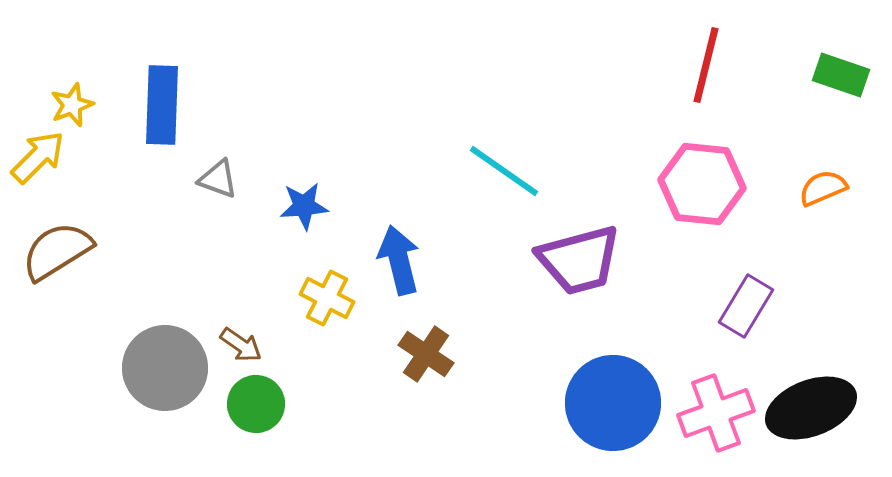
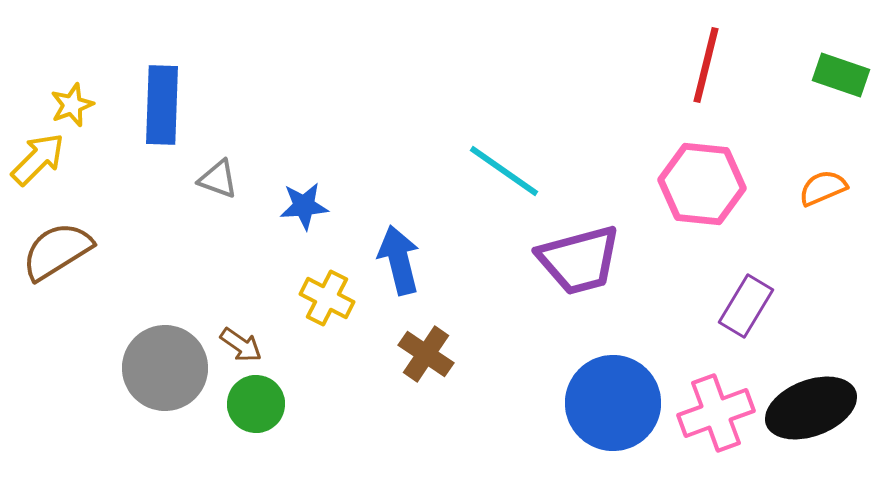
yellow arrow: moved 2 px down
